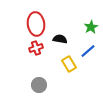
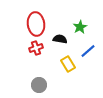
green star: moved 11 px left
yellow rectangle: moved 1 px left
